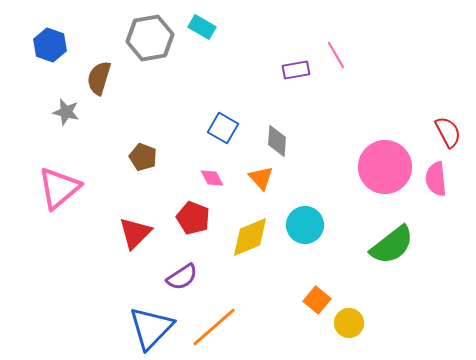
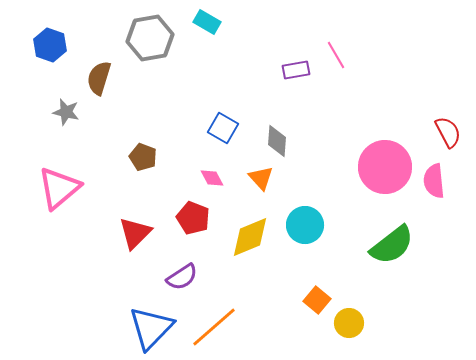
cyan rectangle: moved 5 px right, 5 px up
pink semicircle: moved 2 px left, 2 px down
